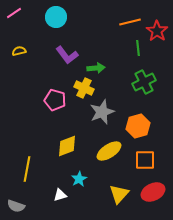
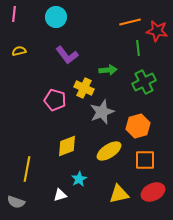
pink line: moved 1 px down; rotated 49 degrees counterclockwise
red star: rotated 25 degrees counterclockwise
green arrow: moved 12 px right, 2 px down
yellow triangle: rotated 35 degrees clockwise
gray semicircle: moved 4 px up
